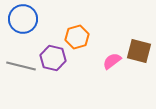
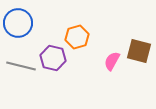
blue circle: moved 5 px left, 4 px down
pink semicircle: rotated 24 degrees counterclockwise
